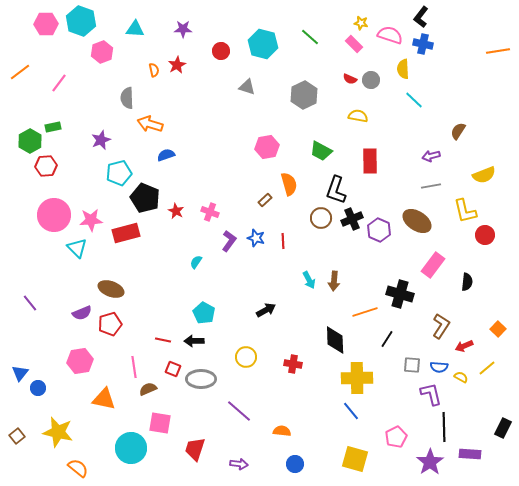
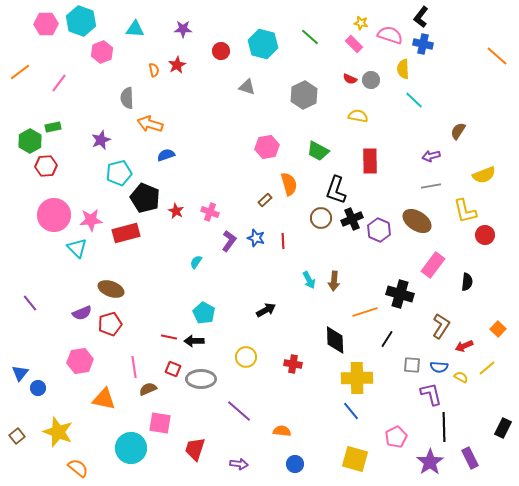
orange line at (498, 51): moved 1 px left, 5 px down; rotated 50 degrees clockwise
green trapezoid at (321, 151): moved 3 px left
red line at (163, 340): moved 6 px right, 3 px up
yellow star at (58, 432): rotated 8 degrees clockwise
purple rectangle at (470, 454): moved 4 px down; rotated 60 degrees clockwise
